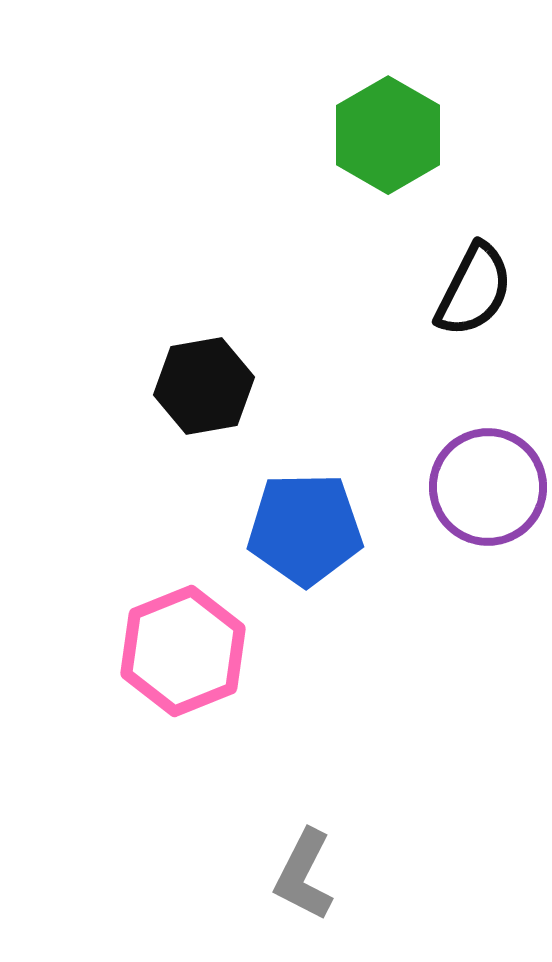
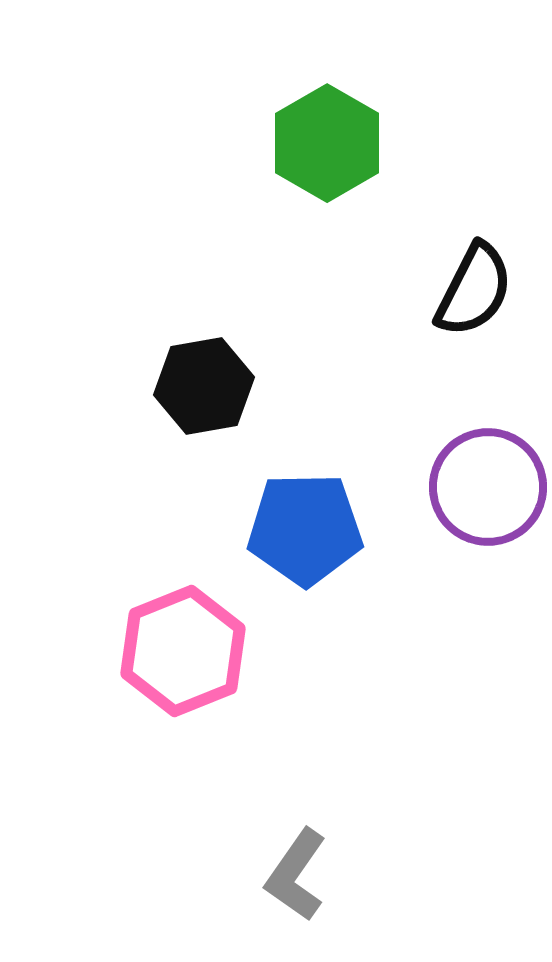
green hexagon: moved 61 px left, 8 px down
gray L-shape: moved 8 px left; rotated 8 degrees clockwise
